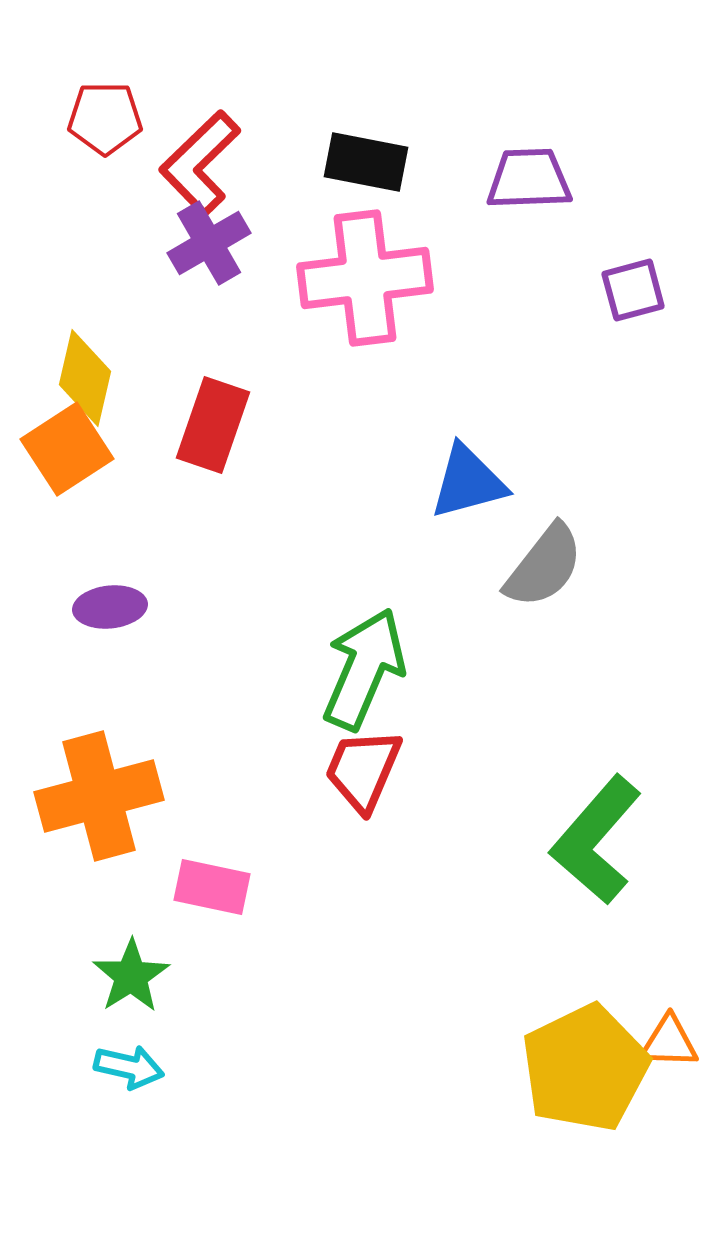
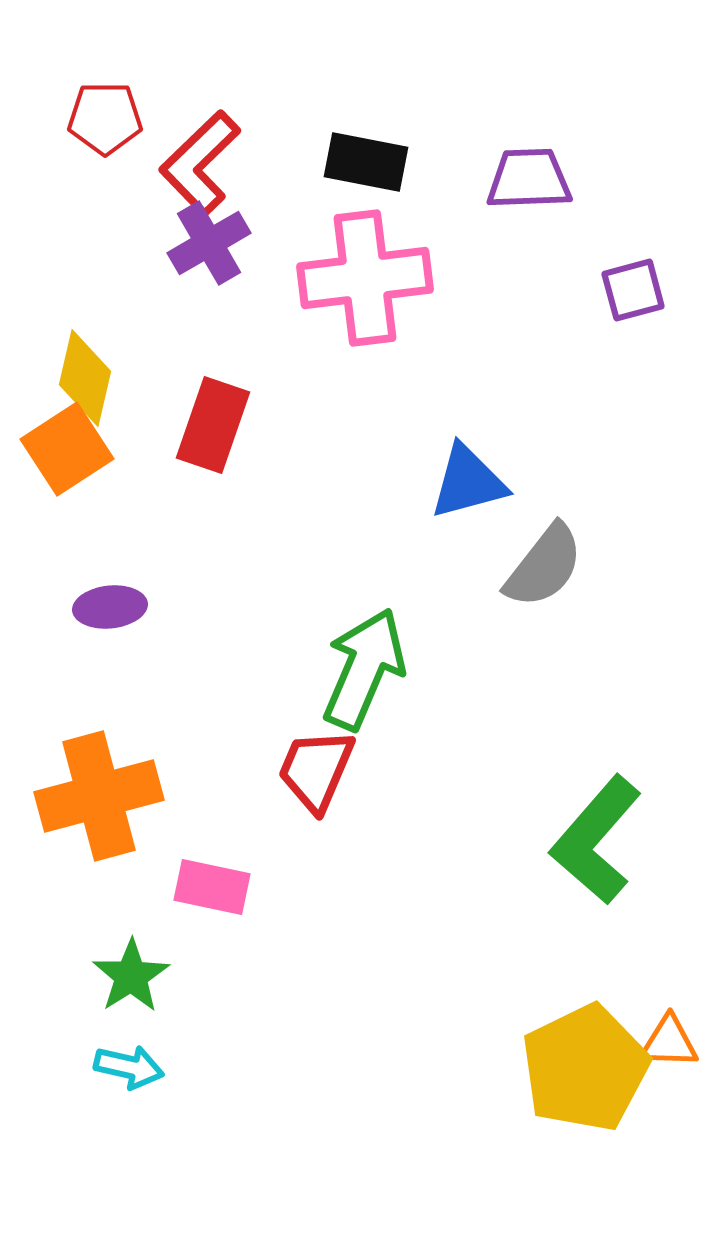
red trapezoid: moved 47 px left
